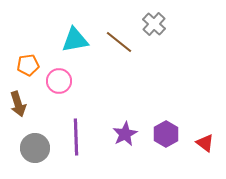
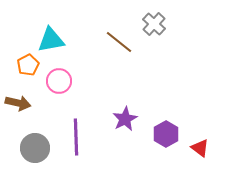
cyan triangle: moved 24 px left
orange pentagon: rotated 20 degrees counterclockwise
brown arrow: moved 1 px up; rotated 60 degrees counterclockwise
purple star: moved 15 px up
red triangle: moved 5 px left, 5 px down
